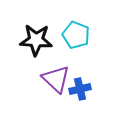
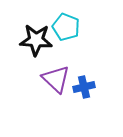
cyan pentagon: moved 10 px left, 8 px up
blue cross: moved 4 px right, 2 px up
